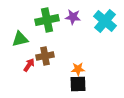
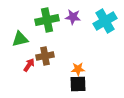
cyan cross: rotated 20 degrees clockwise
